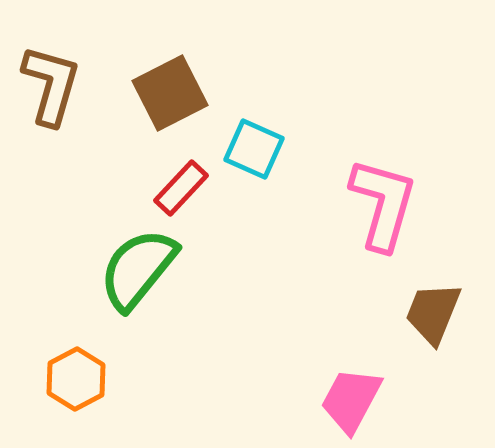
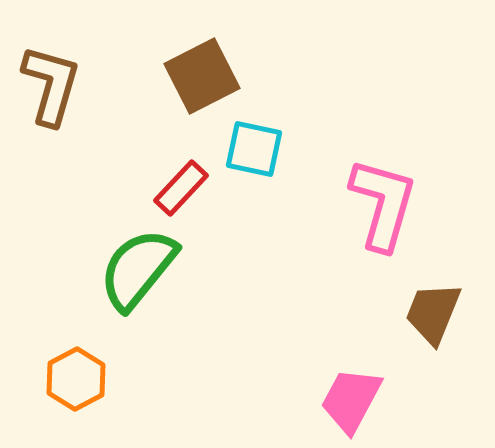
brown square: moved 32 px right, 17 px up
cyan square: rotated 12 degrees counterclockwise
